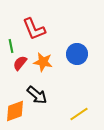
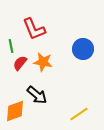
blue circle: moved 6 px right, 5 px up
